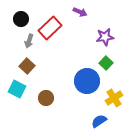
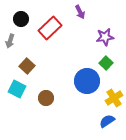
purple arrow: rotated 40 degrees clockwise
gray arrow: moved 19 px left
blue semicircle: moved 8 px right
